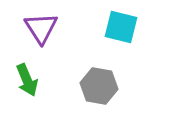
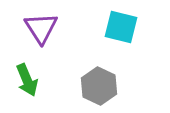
gray hexagon: rotated 15 degrees clockwise
